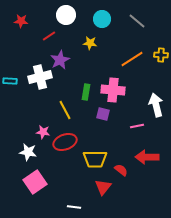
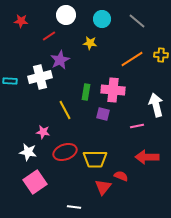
red ellipse: moved 10 px down
red semicircle: moved 6 px down; rotated 16 degrees counterclockwise
